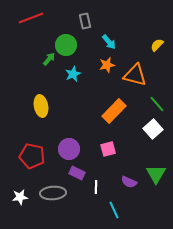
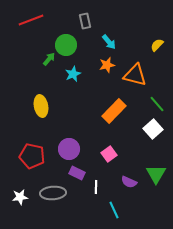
red line: moved 2 px down
pink square: moved 1 px right, 5 px down; rotated 21 degrees counterclockwise
